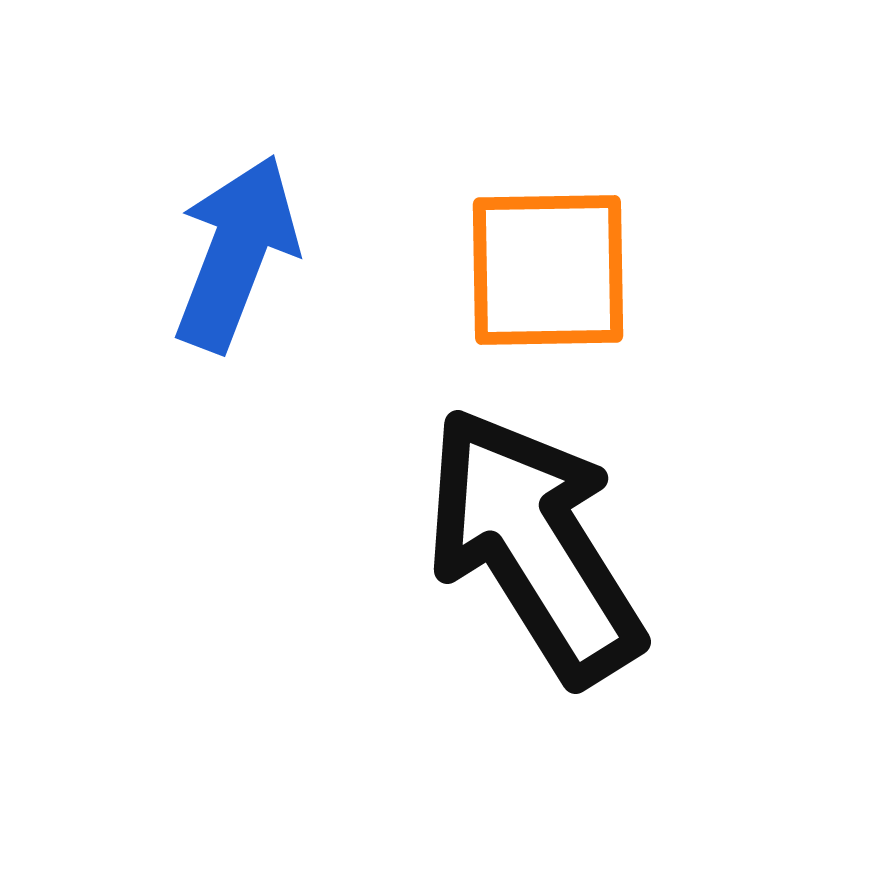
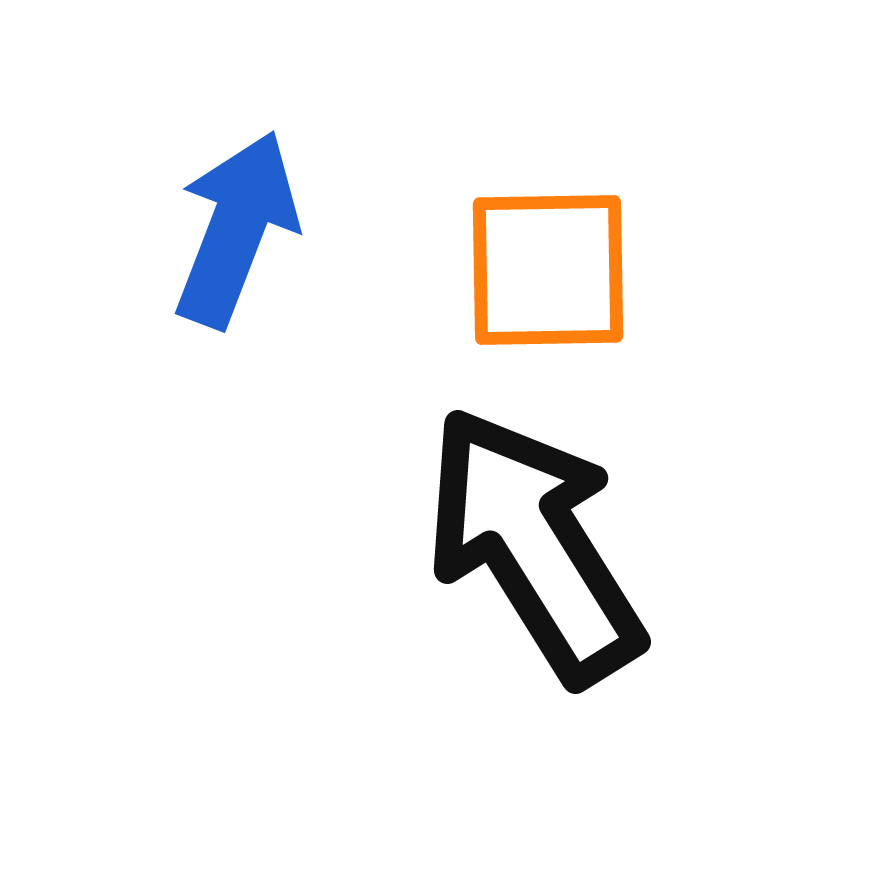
blue arrow: moved 24 px up
